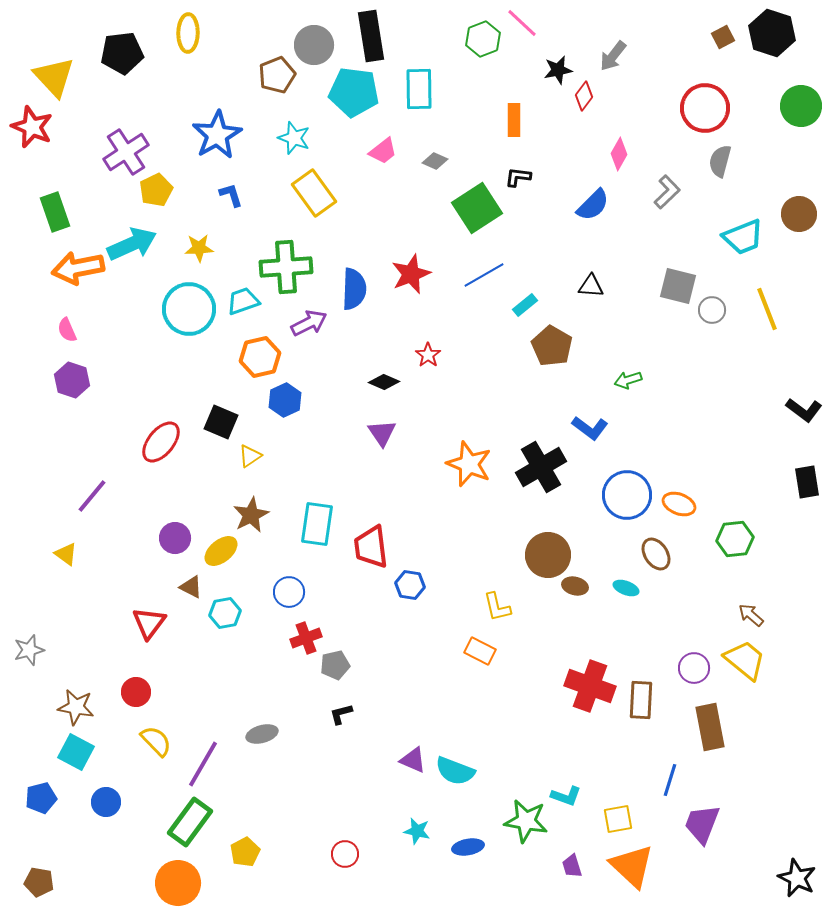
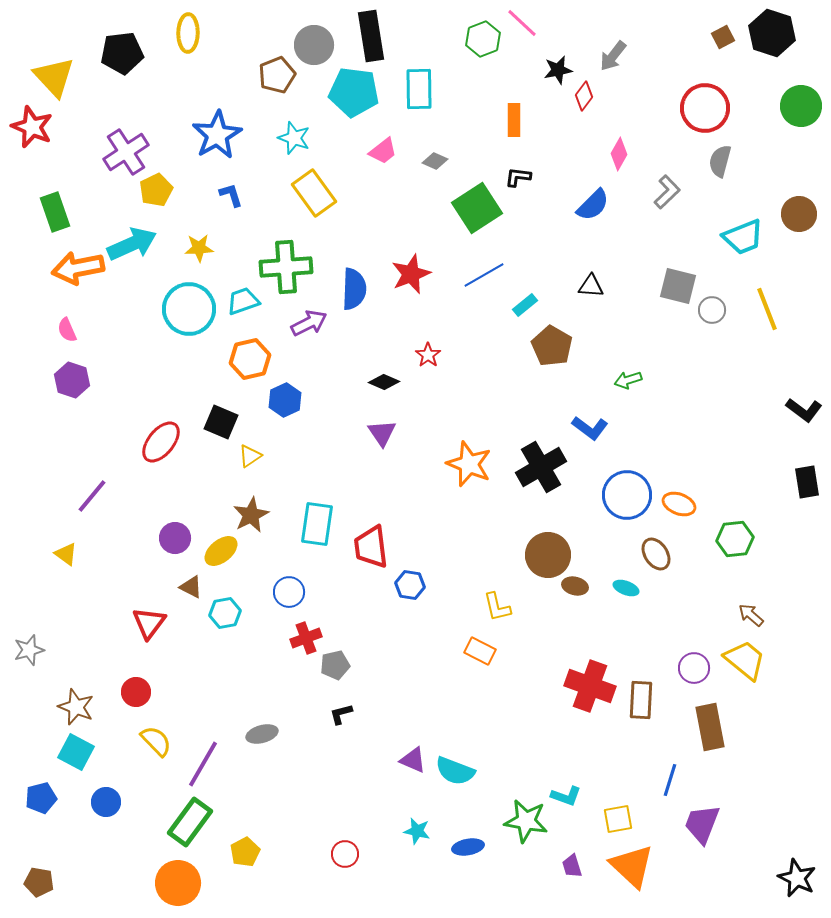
orange hexagon at (260, 357): moved 10 px left, 2 px down
brown star at (76, 707): rotated 12 degrees clockwise
